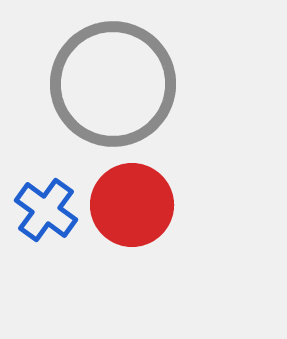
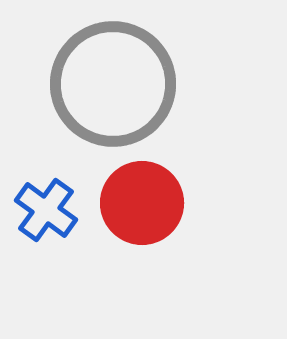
red circle: moved 10 px right, 2 px up
